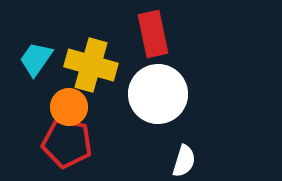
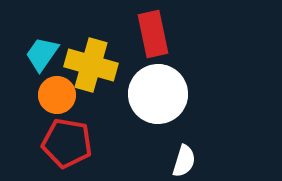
cyan trapezoid: moved 6 px right, 5 px up
orange circle: moved 12 px left, 12 px up
